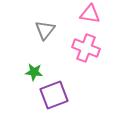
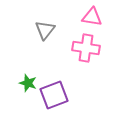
pink triangle: moved 2 px right, 3 px down
pink cross: rotated 12 degrees counterclockwise
green star: moved 6 px left, 11 px down; rotated 12 degrees clockwise
